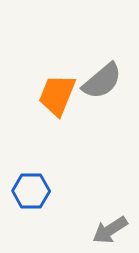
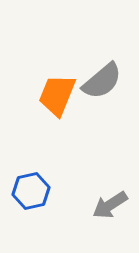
blue hexagon: rotated 12 degrees counterclockwise
gray arrow: moved 25 px up
